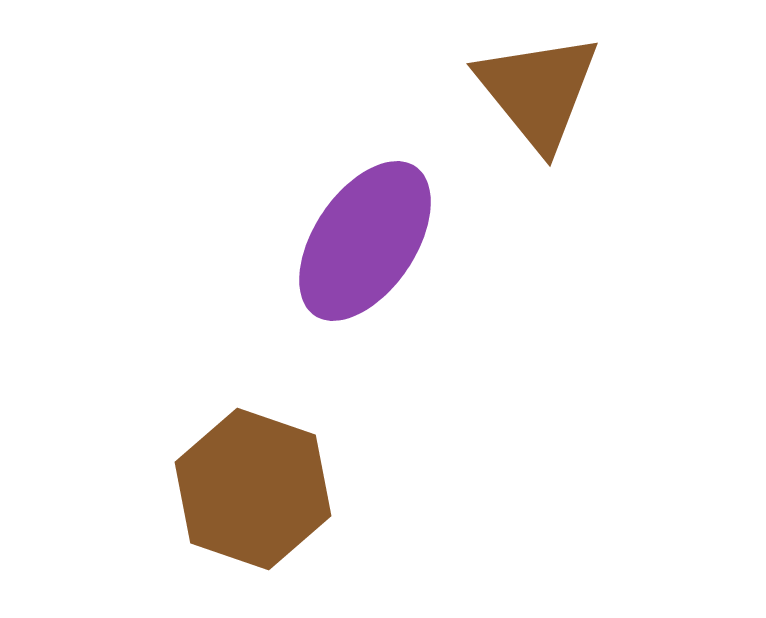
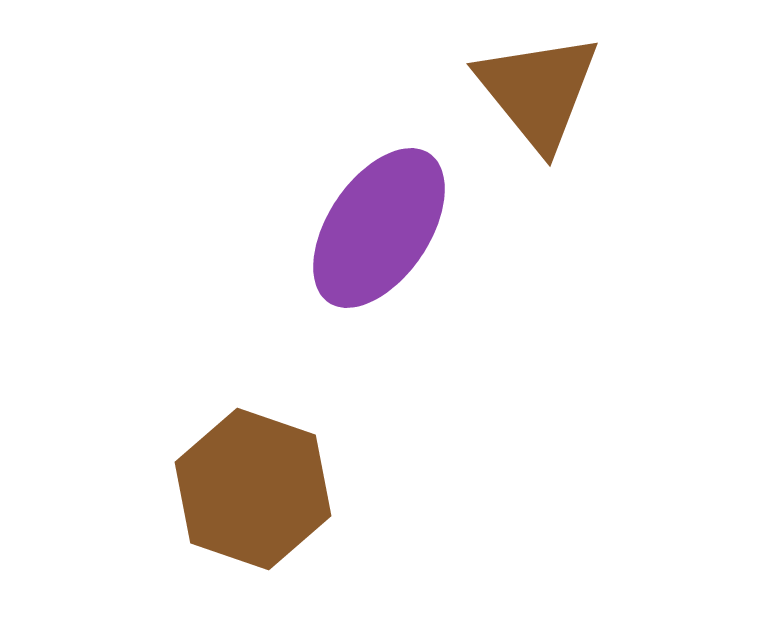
purple ellipse: moved 14 px right, 13 px up
